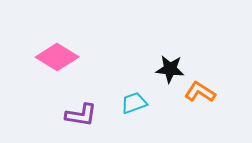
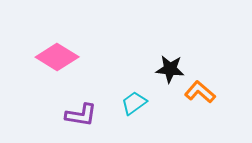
orange L-shape: rotated 8 degrees clockwise
cyan trapezoid: rotated 16 degrees counterclockwise
